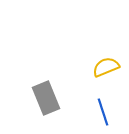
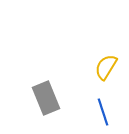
yellow semicircle: rotated 36 degrees counterclockwise
